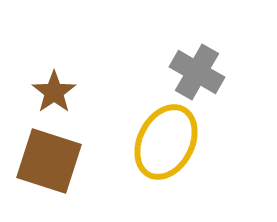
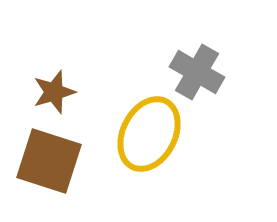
brown star: rotated 18 degrees clockwise
yellow ellipse: moved 17 px left, 8 px up
